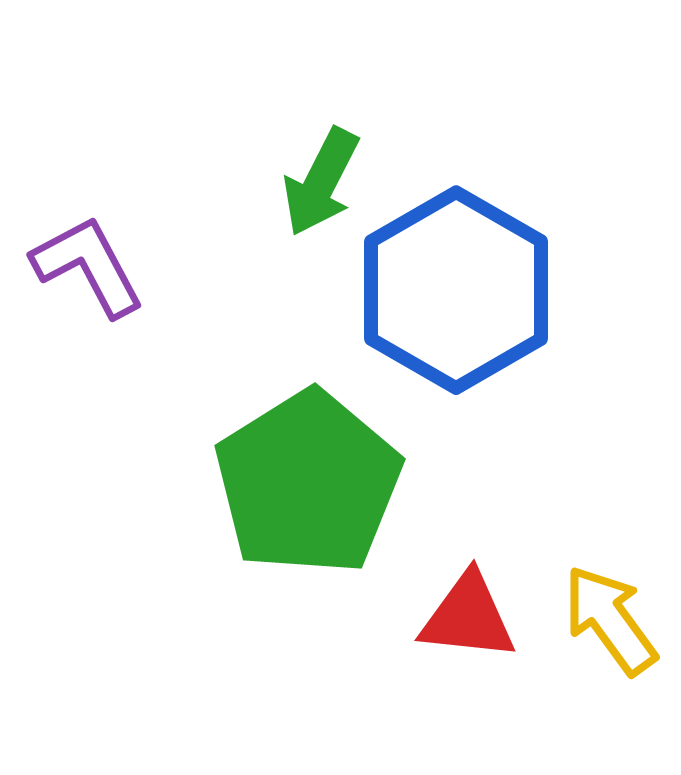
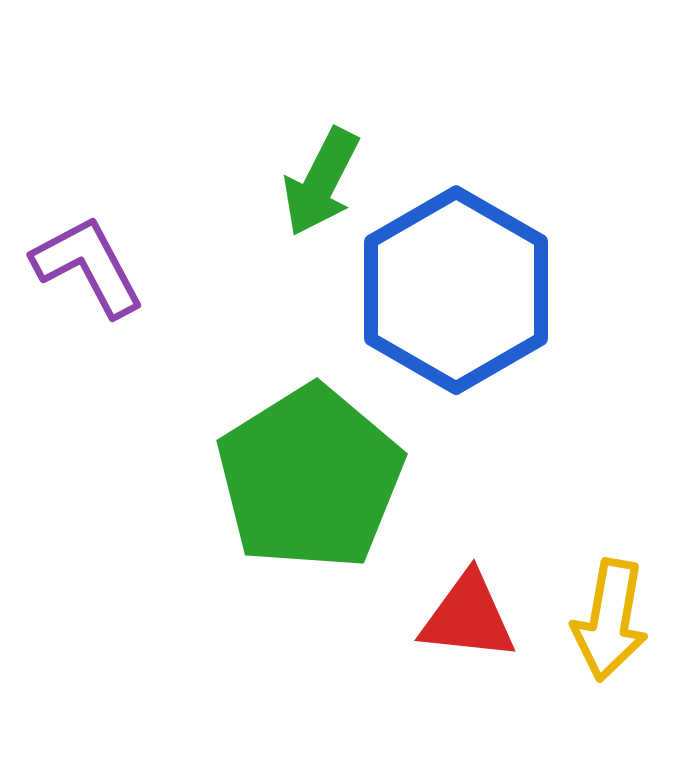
green pentagon: moved 2 px right, 5 px up
yellow arrow: rotated 134 degrees counterclockwise
